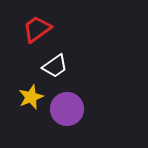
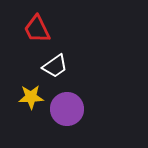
red trapezoid: rotated 80 degrees counterclockwise
yellow star: rotated 20 degrees clockwise
